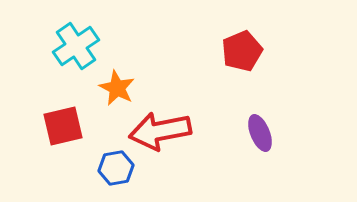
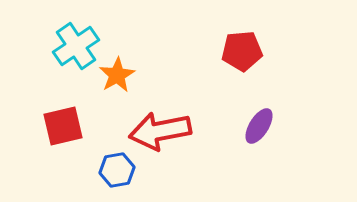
red pentagon: rotated 18 degrees clockwise
orange star: moved 13 px up; rotated 15 degrees clockwise
purple ellipse: moved 1 px left, 7 px up; rotated 54 degrees clockwise
blue hexagon: moved 1 px right, 2 px down
